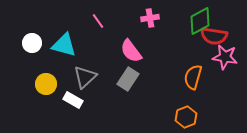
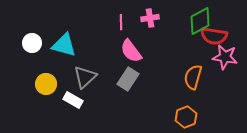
pink line: moved 23 px right, 1 px down; rotated 35 degrees clockwise
